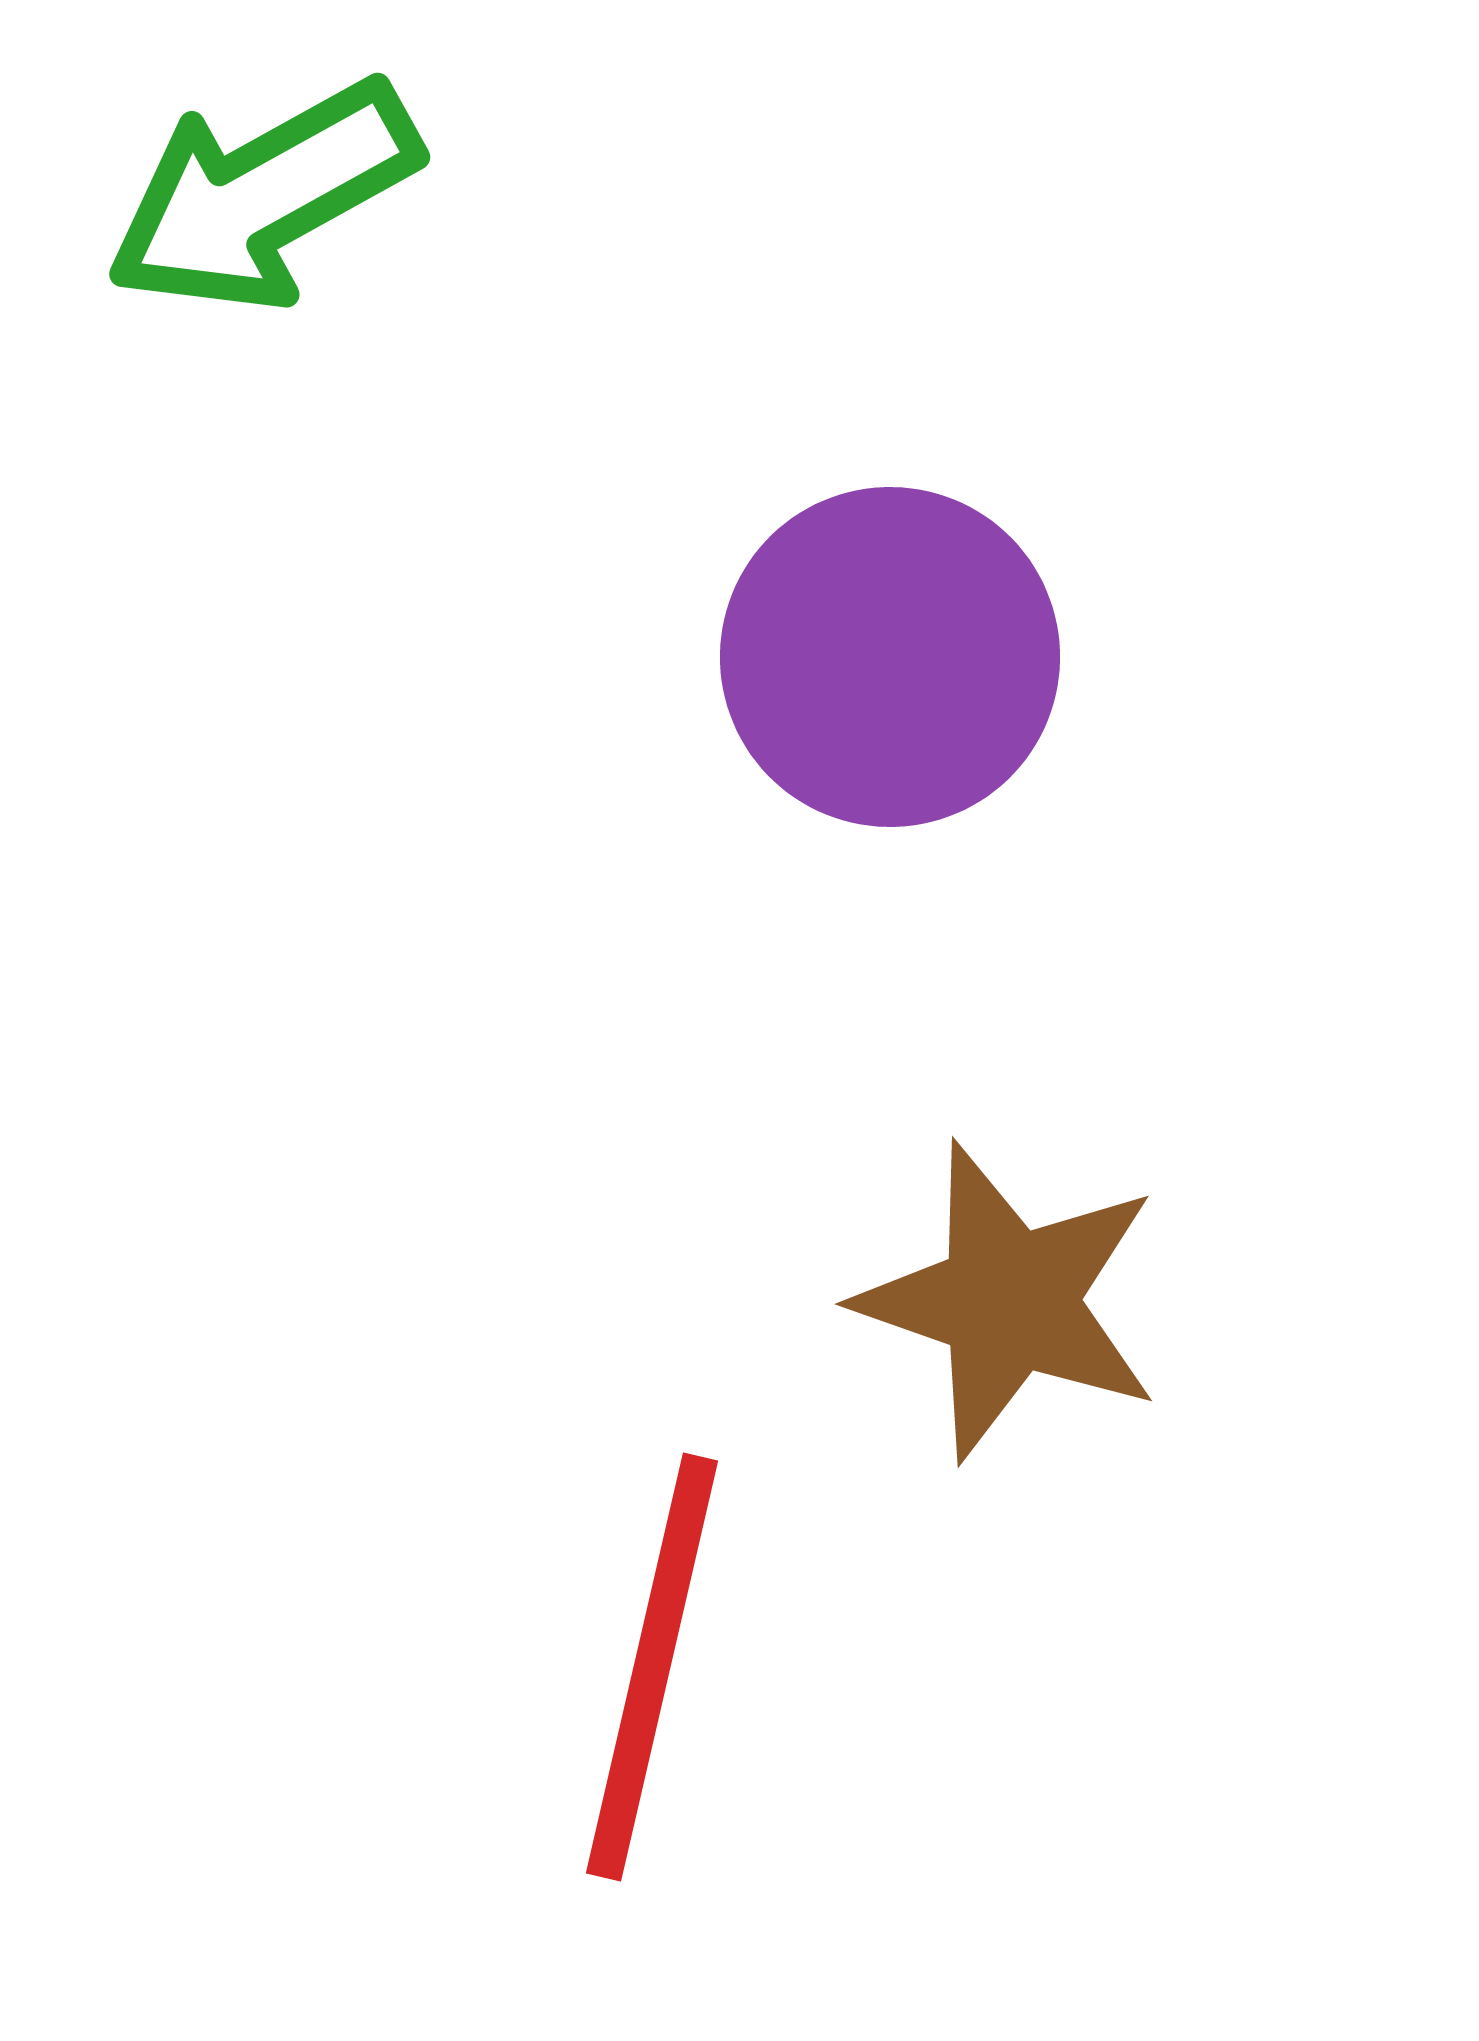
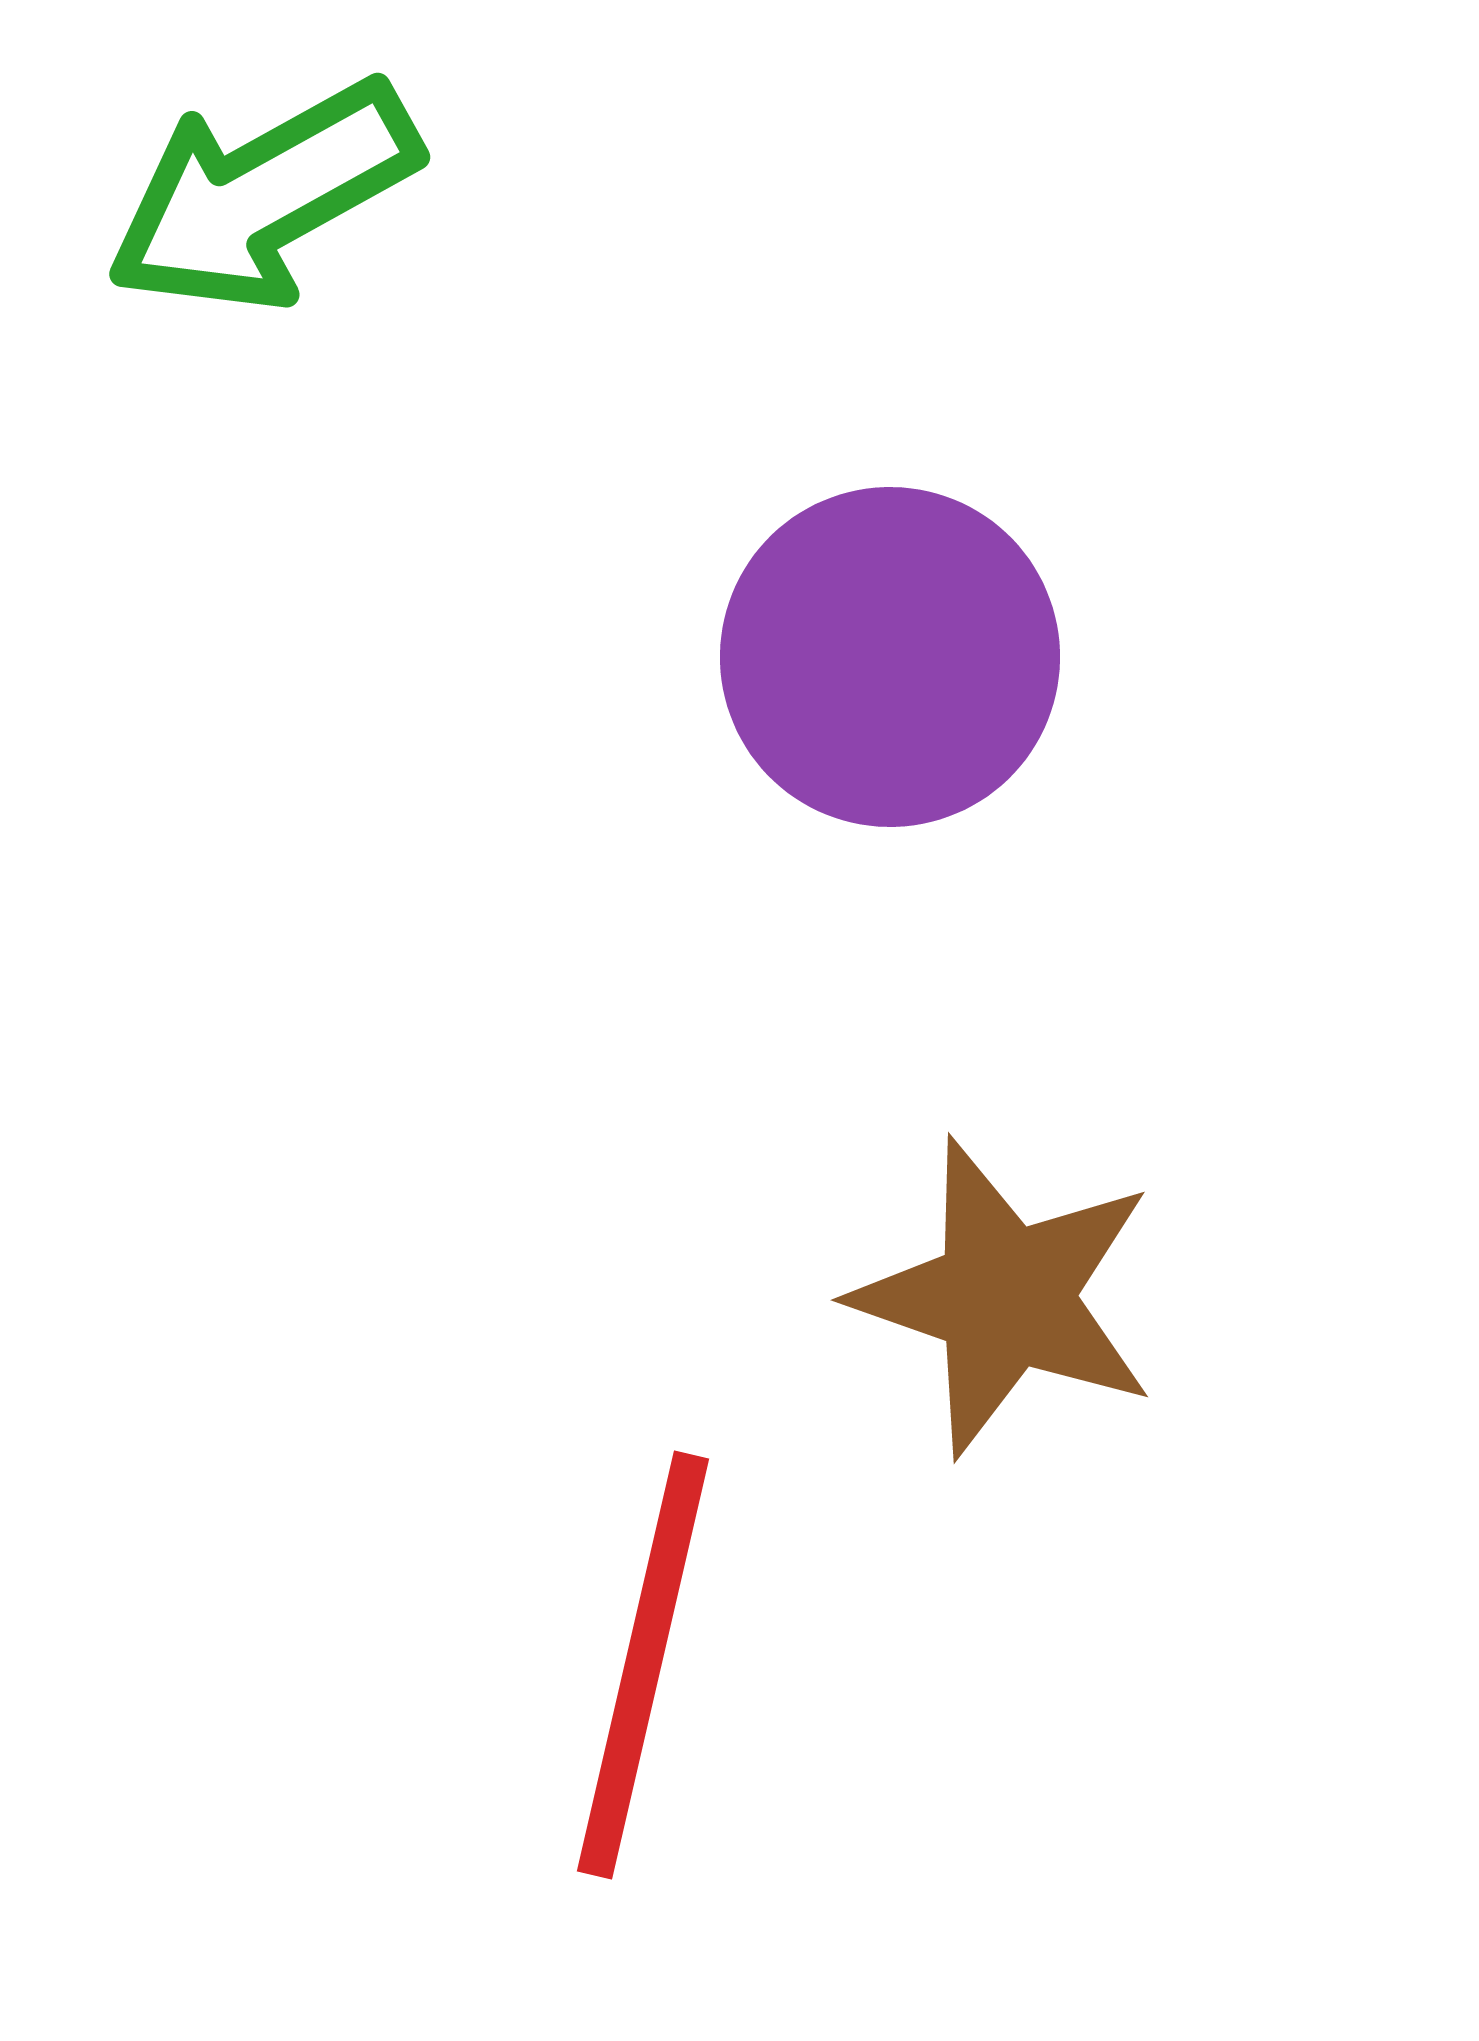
brown star: moved 4 px left, 4 px up
red line: moved 9 px left, 2 px up
